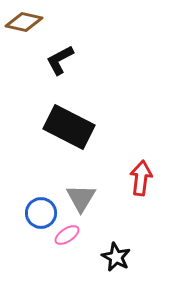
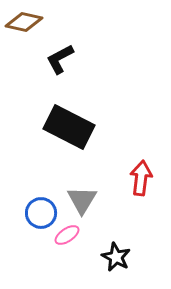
black L-shape: moved 1 px up
gray triangle: moved 1 px right, 2 px down
